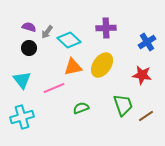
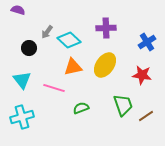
purple semicircle: moved 11 px left, 17 px up
yellow ellipse: moved 3 px right
pink line: rotated 40 degrees clockwise
